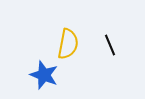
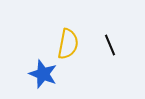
blue star: moved 1 px left, 1 px up
